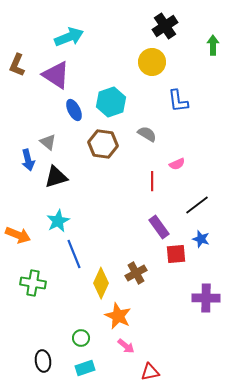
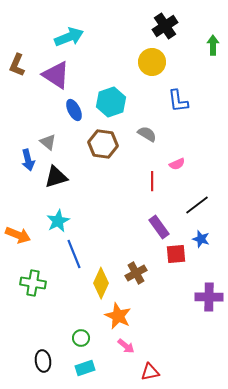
purple cross: moved 3 px right, 1 px up
